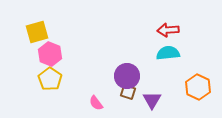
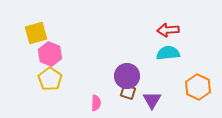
yellow square: moved 1 px left, 1 px down
pink semicircle: rotated 140 degrees counterclockwise
